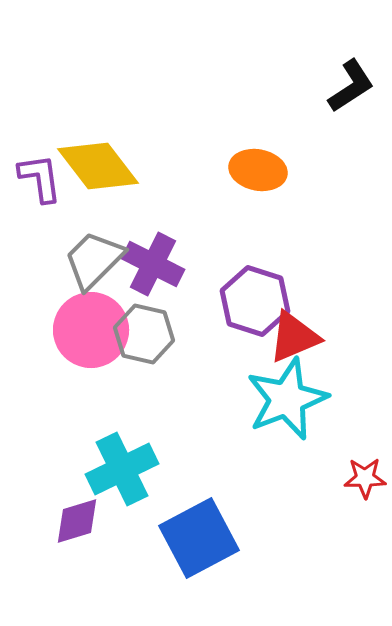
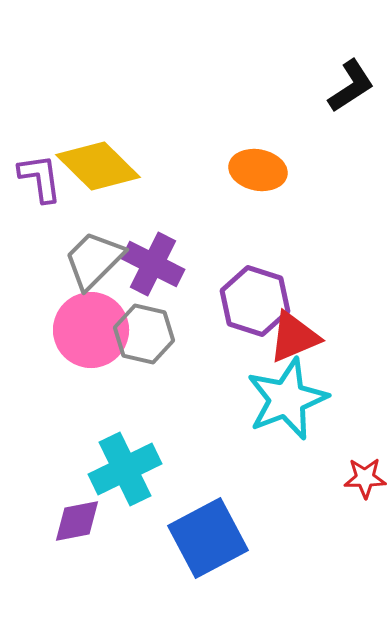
yellow diamond: rotated 8 degrees counterclockwise
cyan cross: moved 3 px right
purple diamond: rotated 6 degrees clockwise
blue square: moved 9 px right
